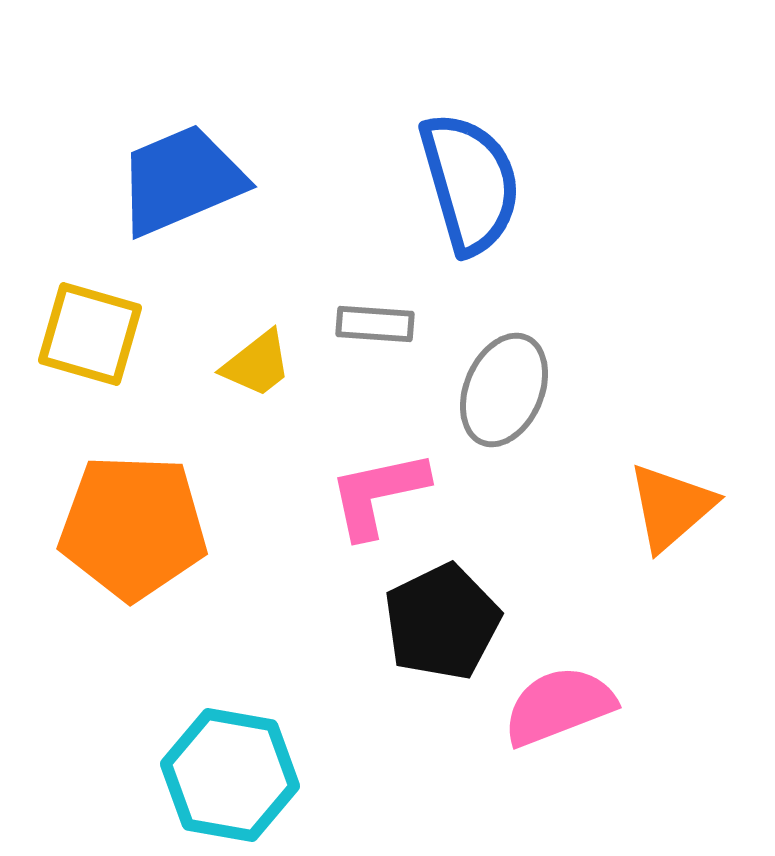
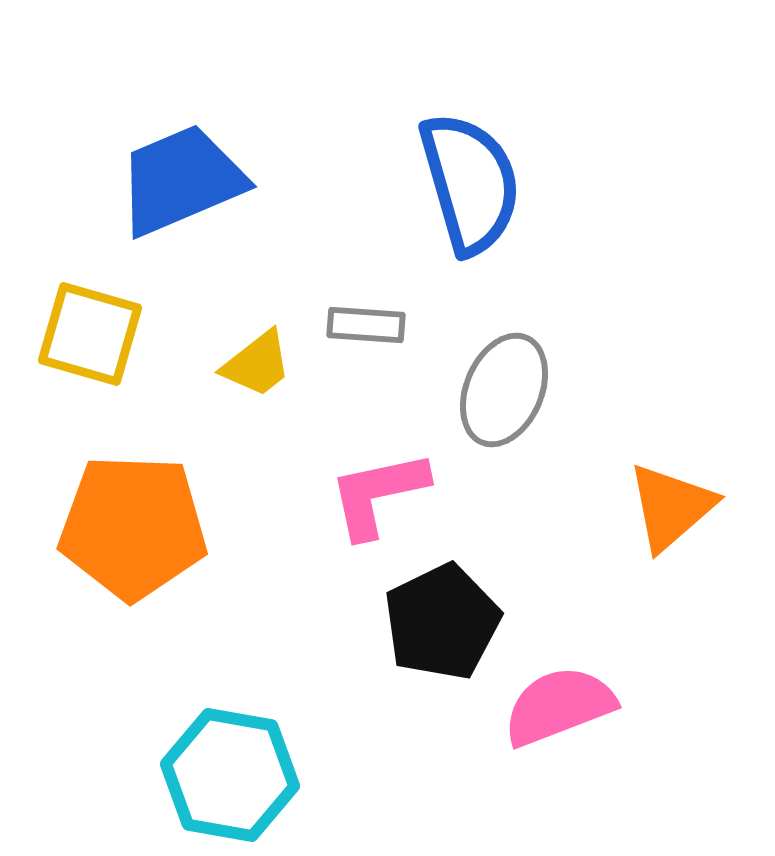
gray rectangle: moved 9 px left, 1 px down
